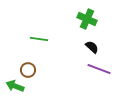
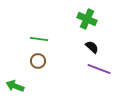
brown circle: moved 10 px right, 9 px up
